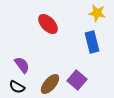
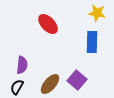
blue rectangle: rotated 15 degrees clockwise
purple semicircle: rotated 42 degrees clockwise
black semicircle: rotated 91 degrees clockwise
